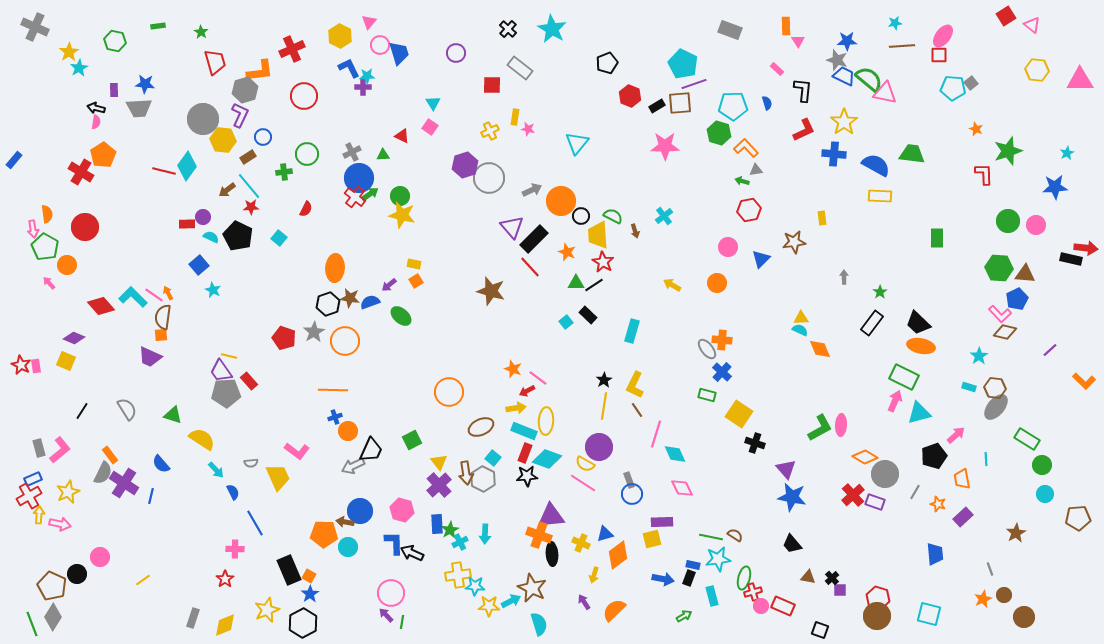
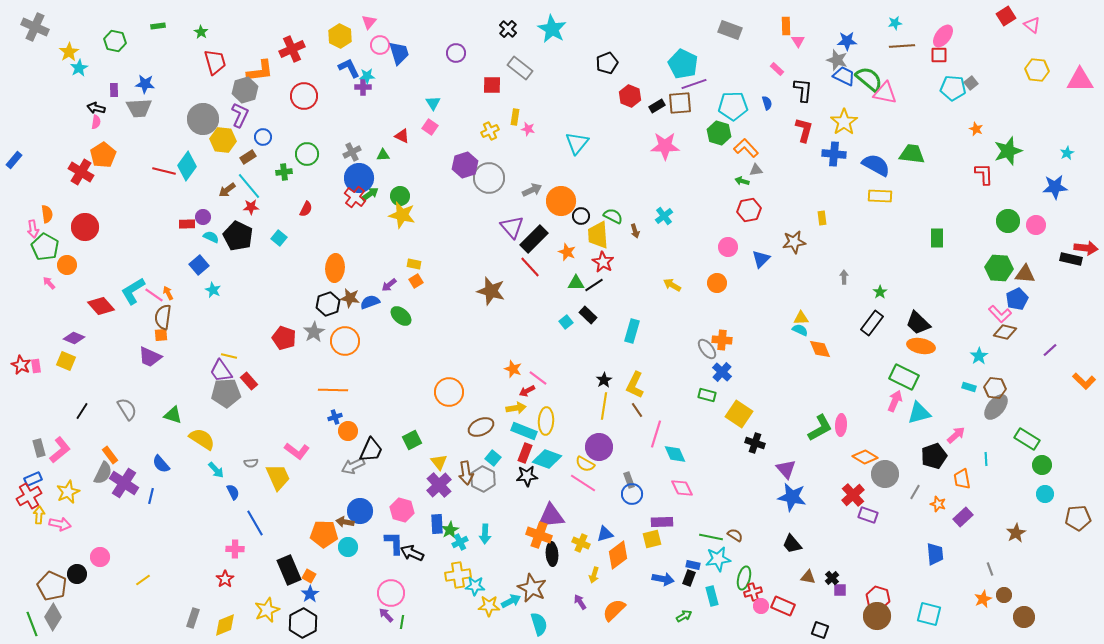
red L-shape at (804, 130): rotated 50 degrees counterclockwise
cyan L-shape at (133, 297): moved 6 px up; rotated 76 degrees counterclockwise
purple rectangle at (875, 502): moved 7 px left, 13 px down
purple arrow at (584, 602): moved 4 px left
